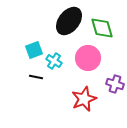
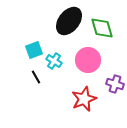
pink circle: moved 2 px down
black line: rotated 48 degrees clockwise
